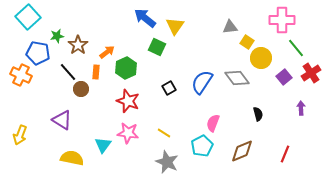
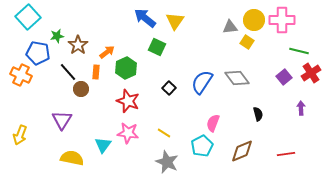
yellow triangle: moved 5 px up
green line: moved 3 px right, 3 px down; rotated 36 degrees counterclockwise
yellow circle: moved 7 px left, 38 px up
black square: rotated 16 degrees counterclockwise
purple triangle: rotated 30 degrees clockwise
red line: moved 1 px right; rotated 60 degrees clockwise
